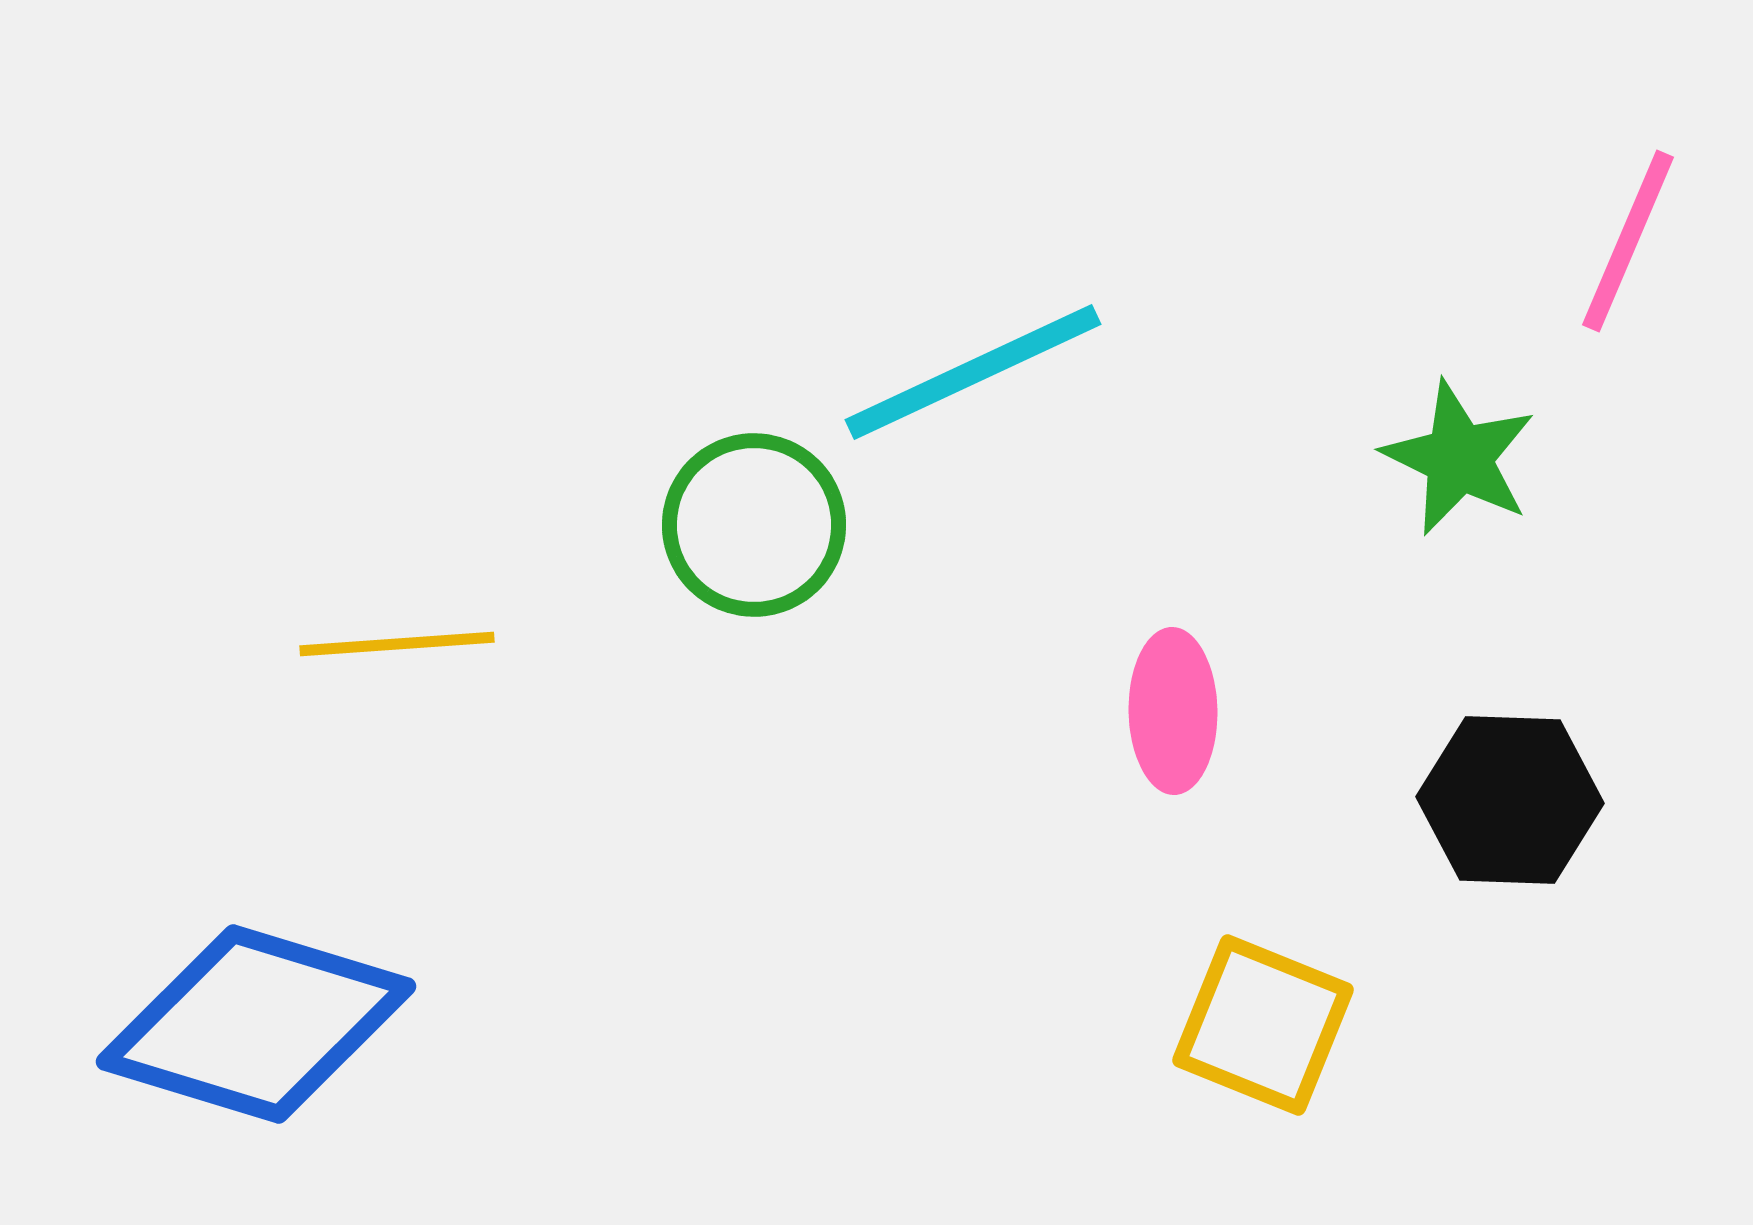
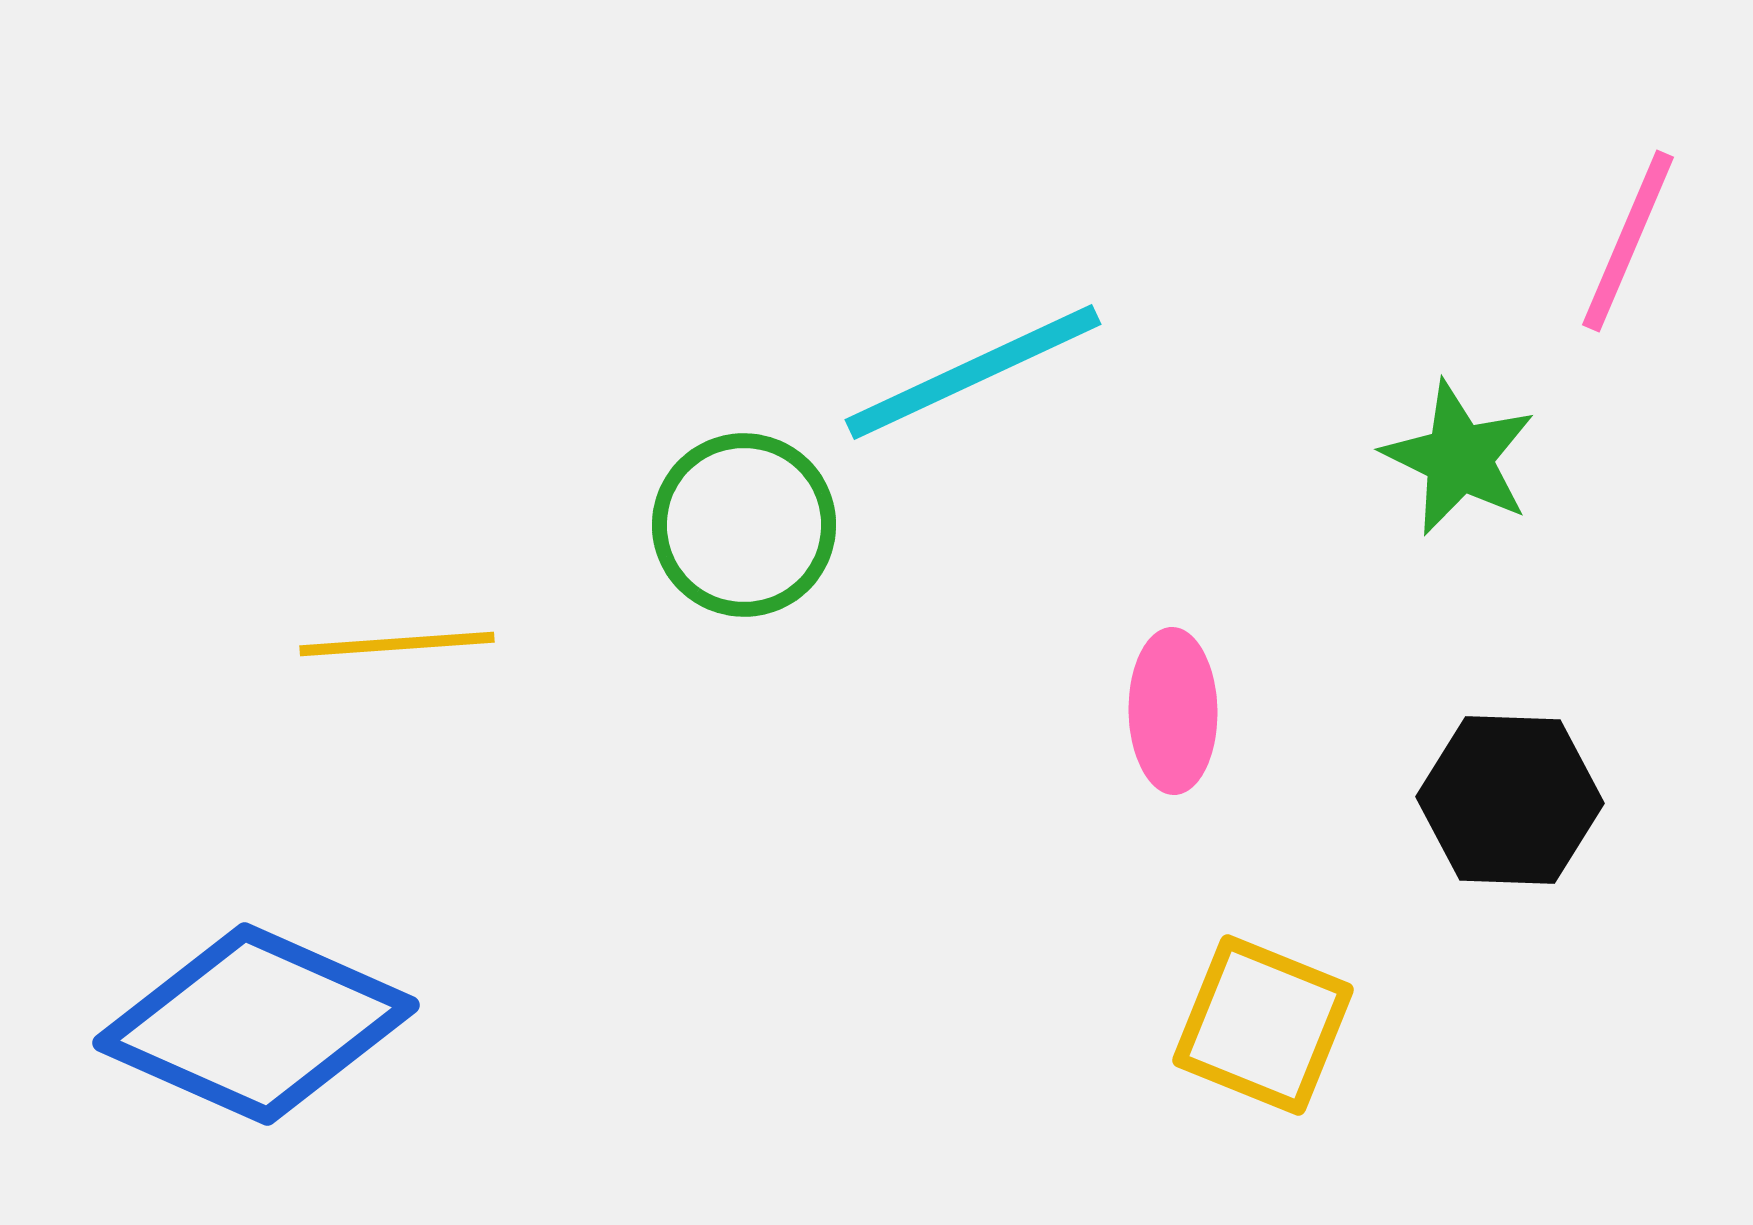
green circle: moved 10 px left
blue diamond: rotated 7 degrees clockwise
